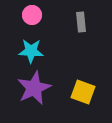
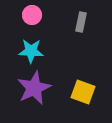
gray rectangle: rotated 18 degrees clockwise
